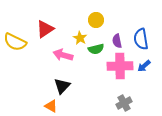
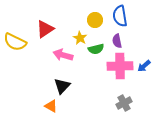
yellow circle: moved 1 px left
blue semicircle: moved 21 px left, 23 px up
